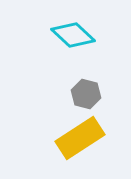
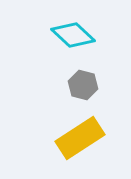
gray hexagon: moved 3 px left, 9 px up
